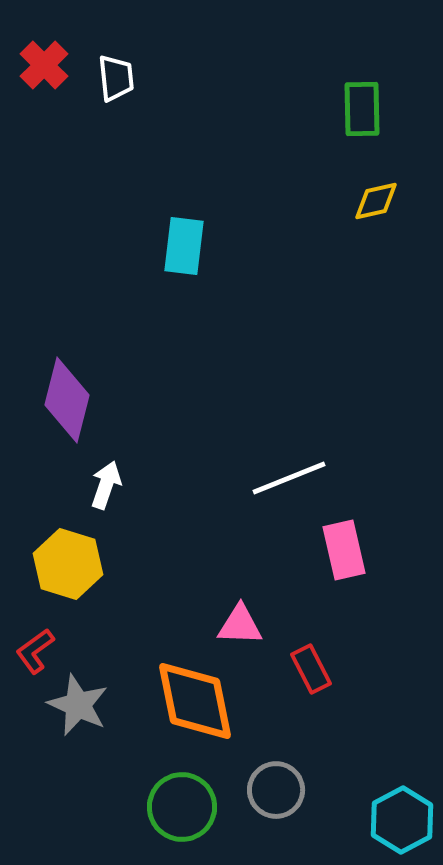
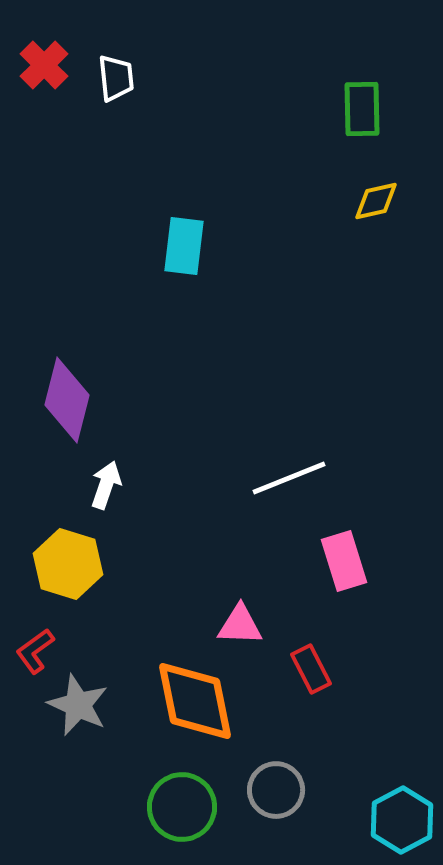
pink rectangle: moved 11 px down; rotated 4 degrees counterclockwise
